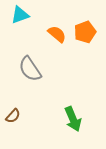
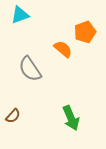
orange semicircle: moved 6 px right, 15 px down
green arrow: moved 2 px left, 1 px up
